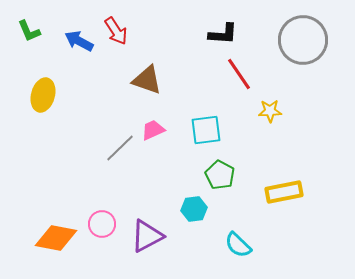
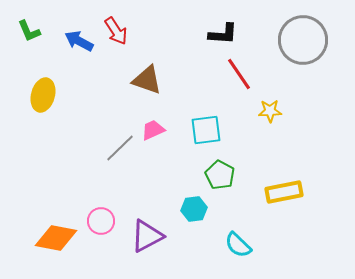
pink circle: moved 1 px left, 3 px up
